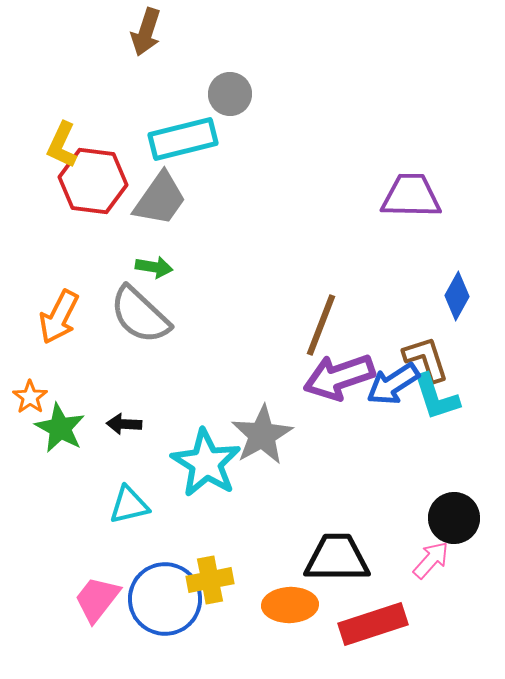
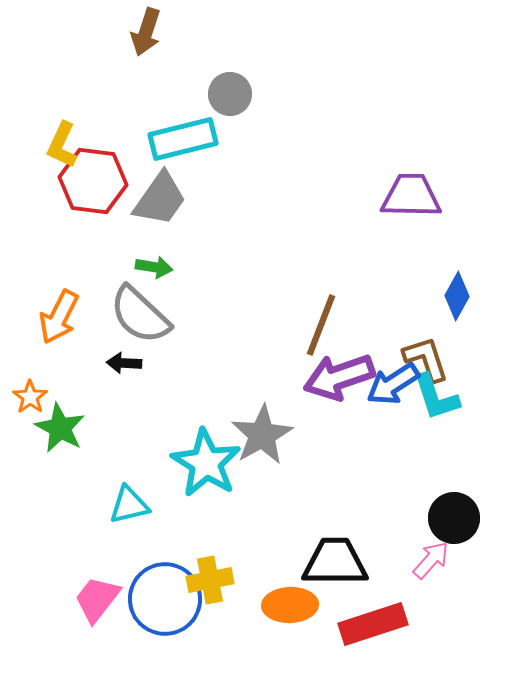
black arrow: moved 61 px up
black trapezoid: moved 2 px left, 4 px down
